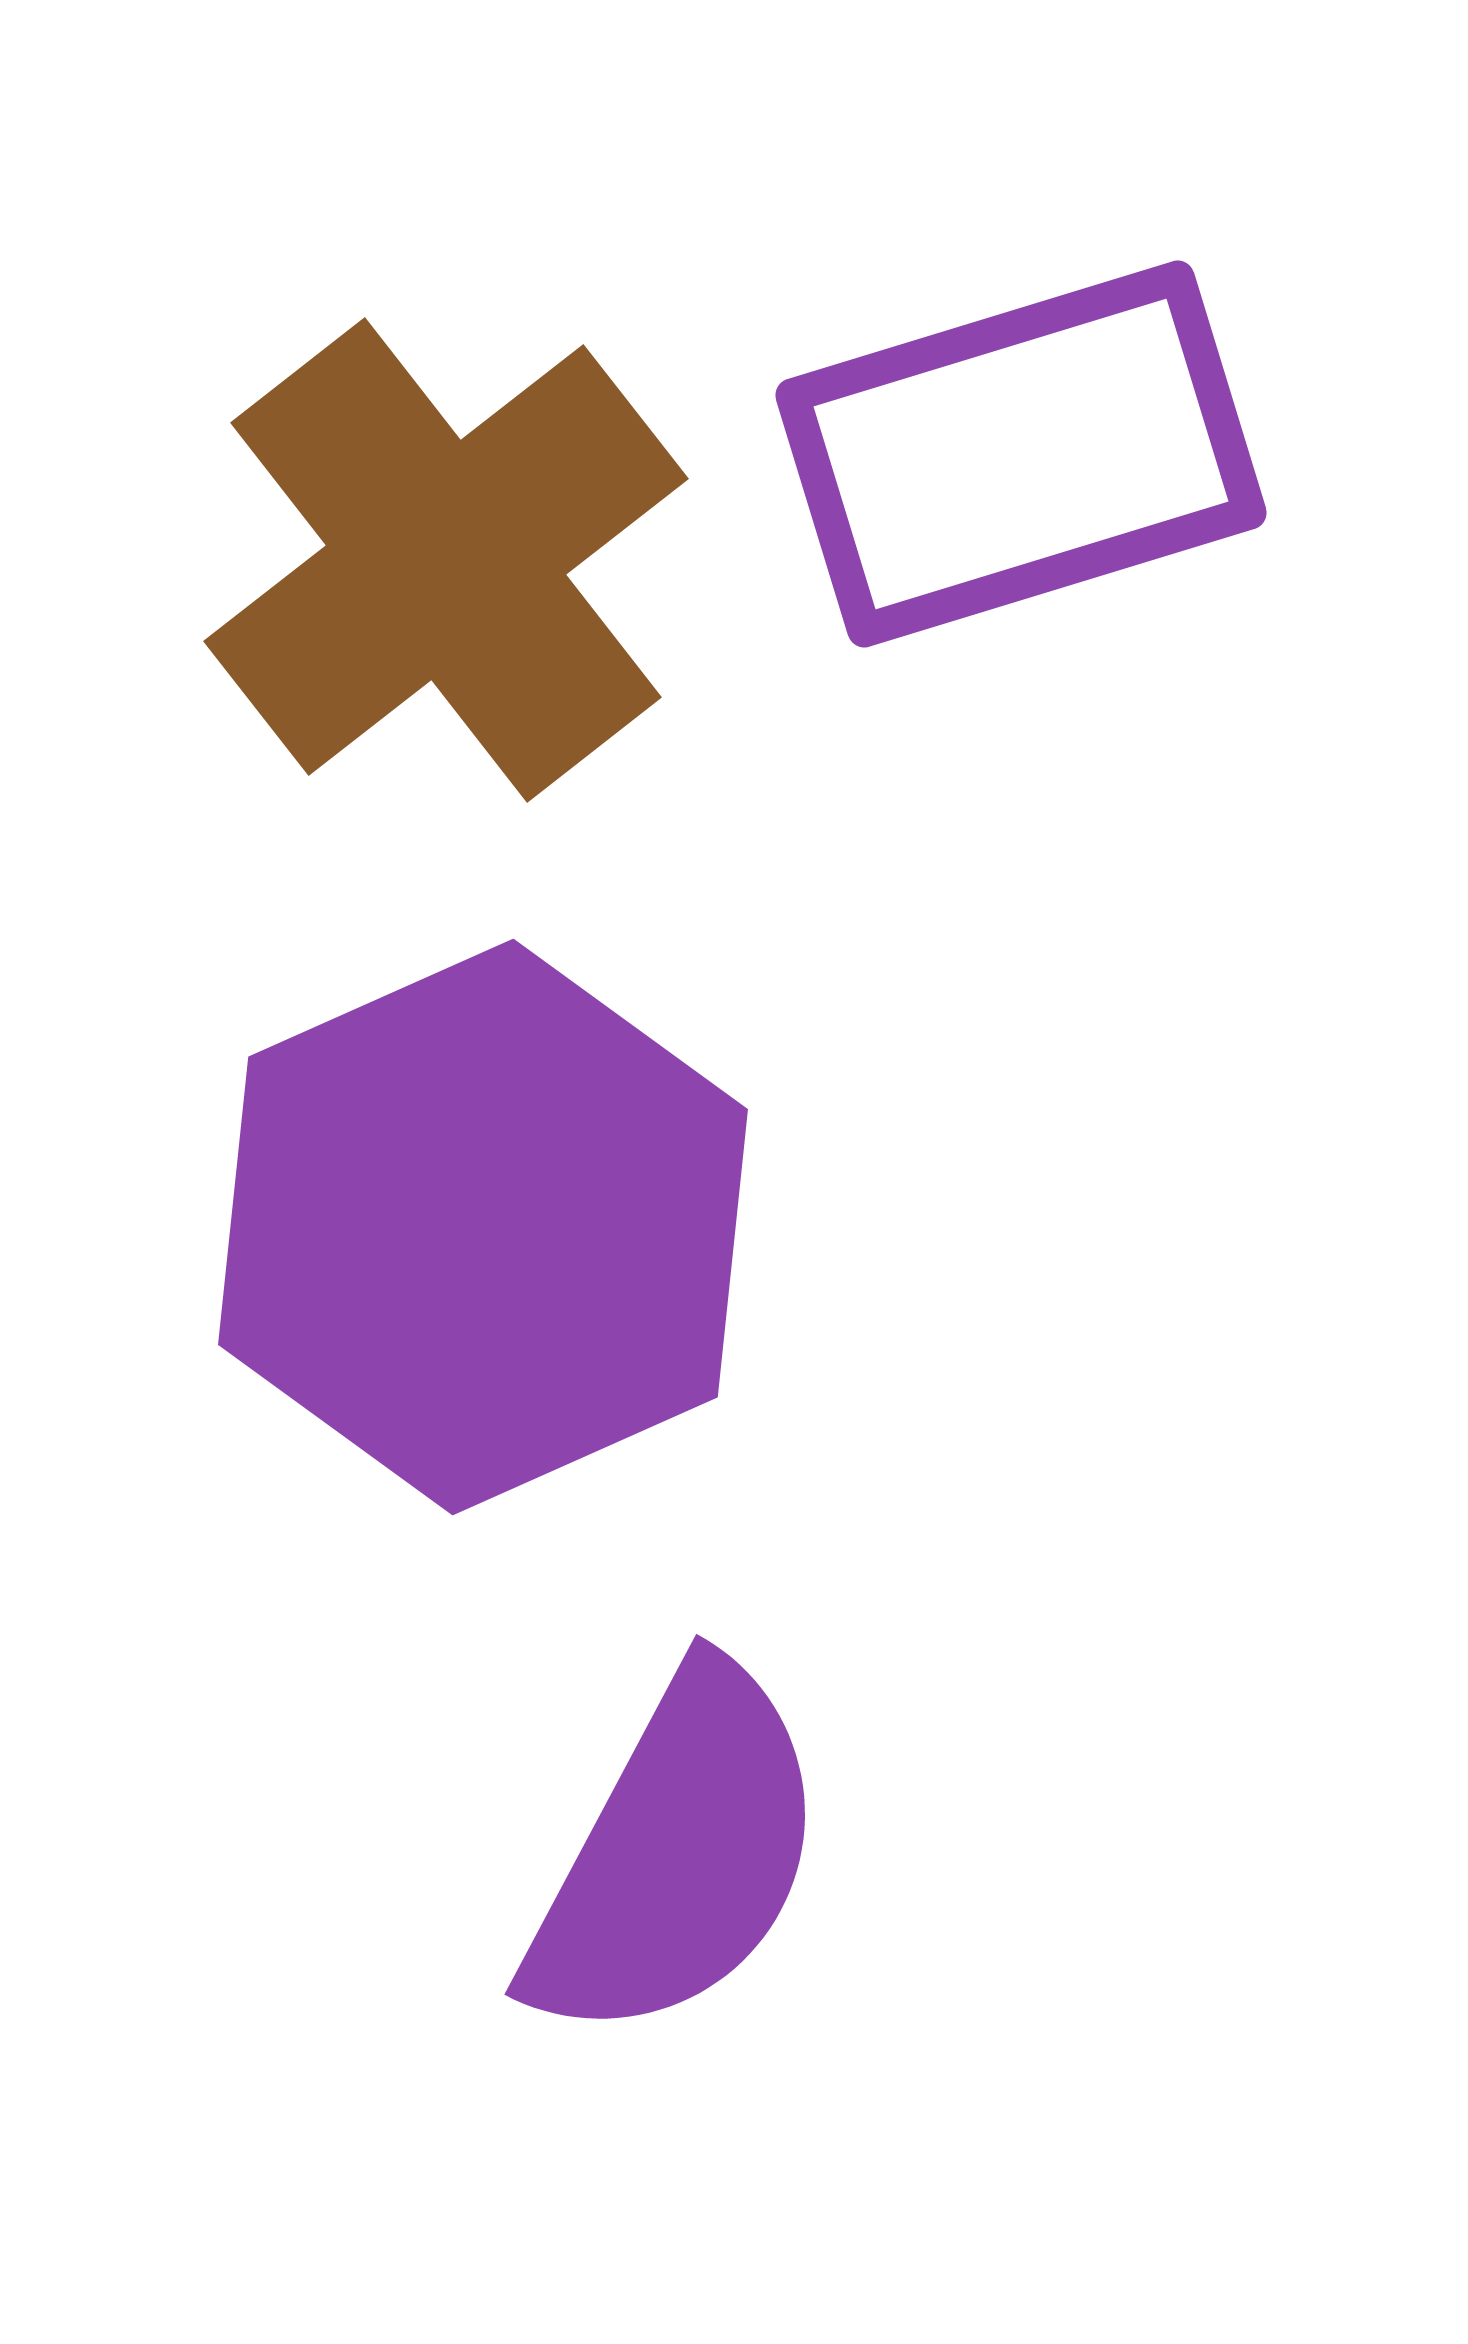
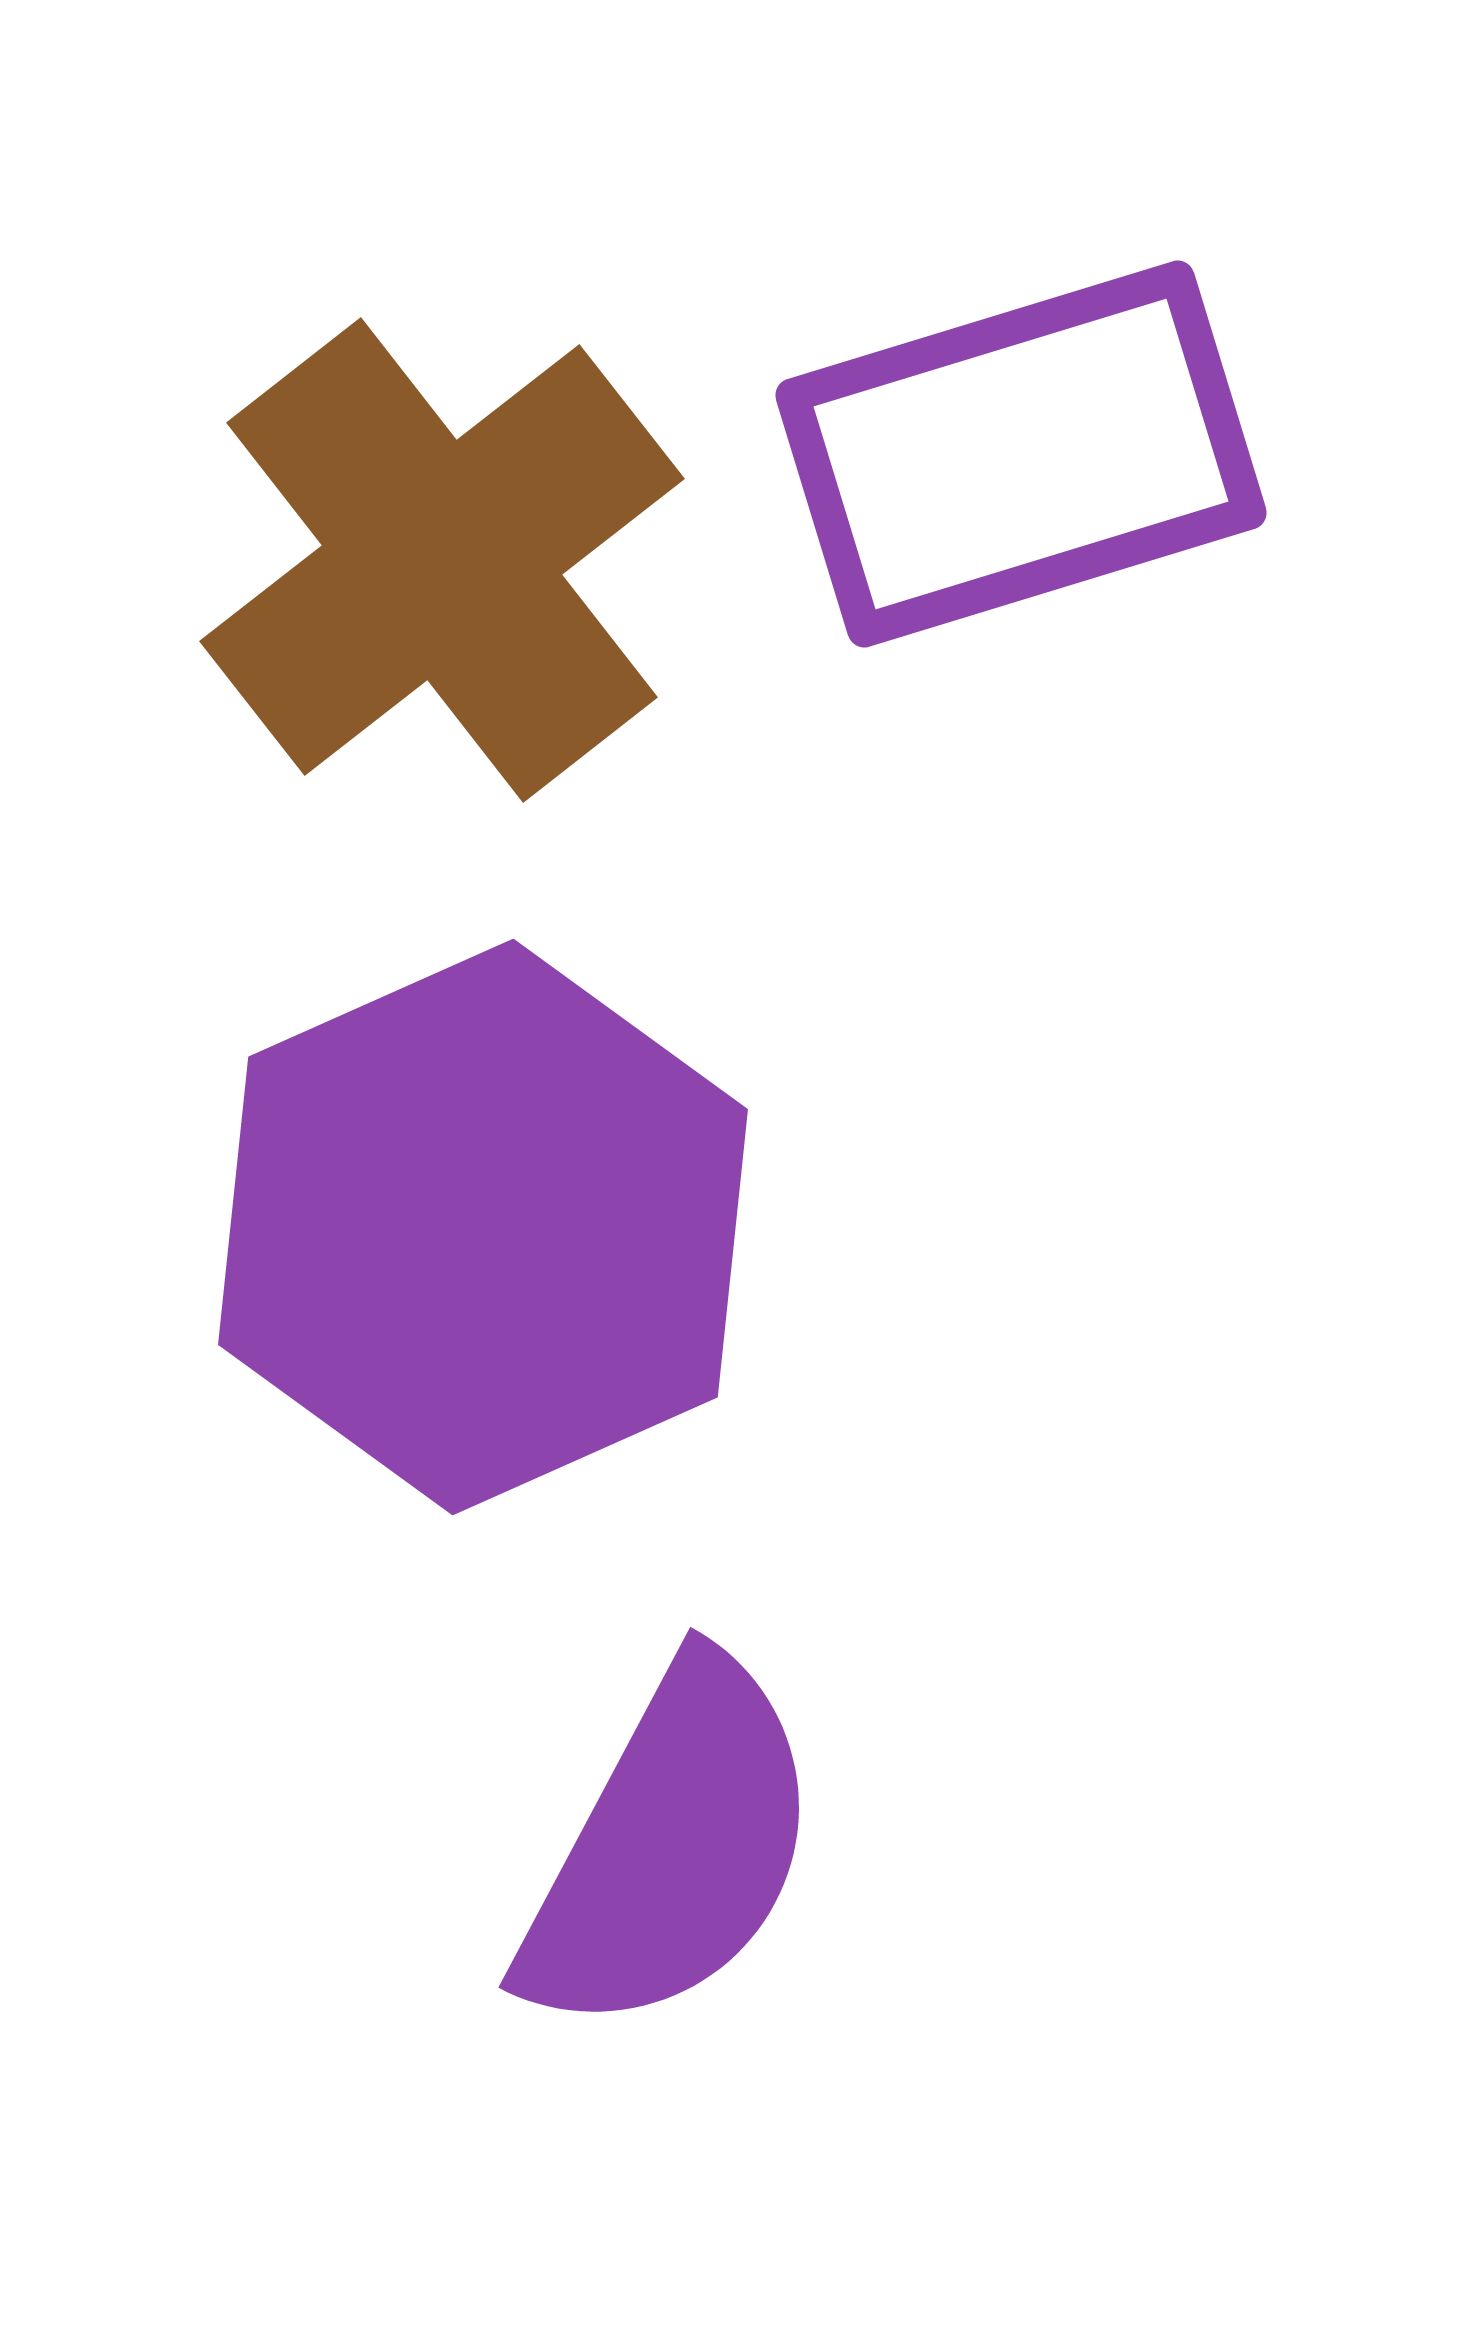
brown cross: moved 4 px left
purple semicircle: moved 6 px left, 7 px up
